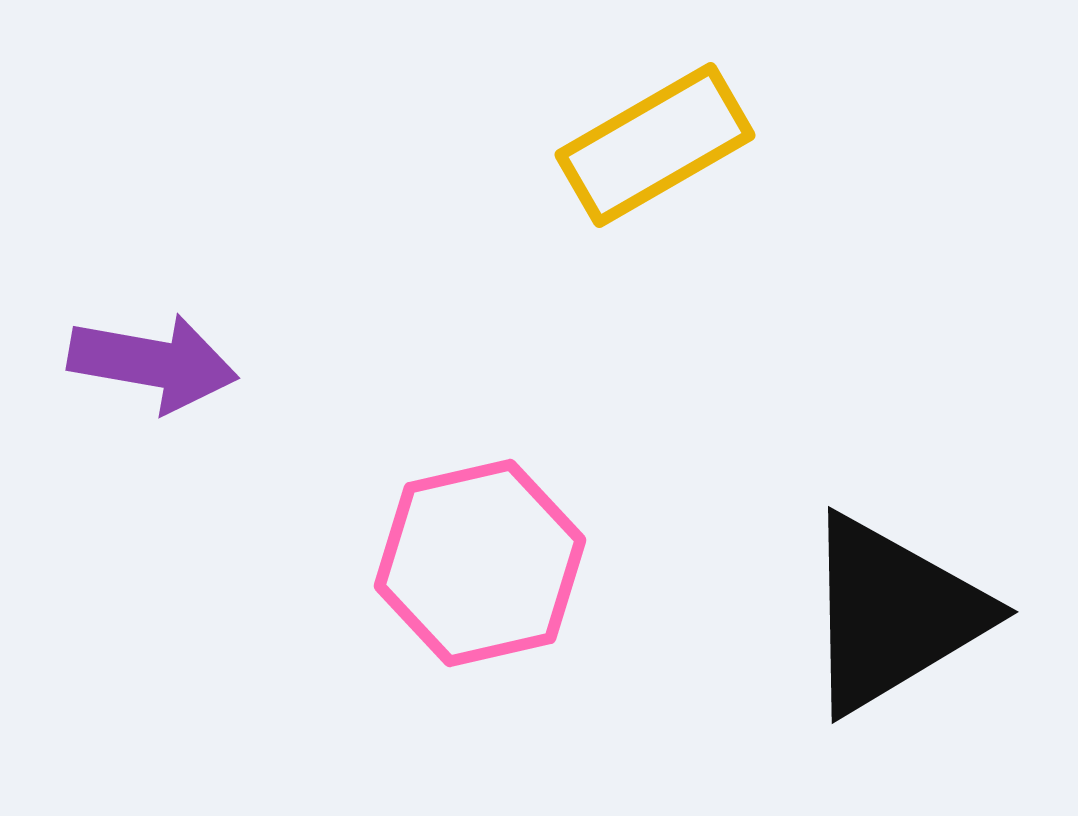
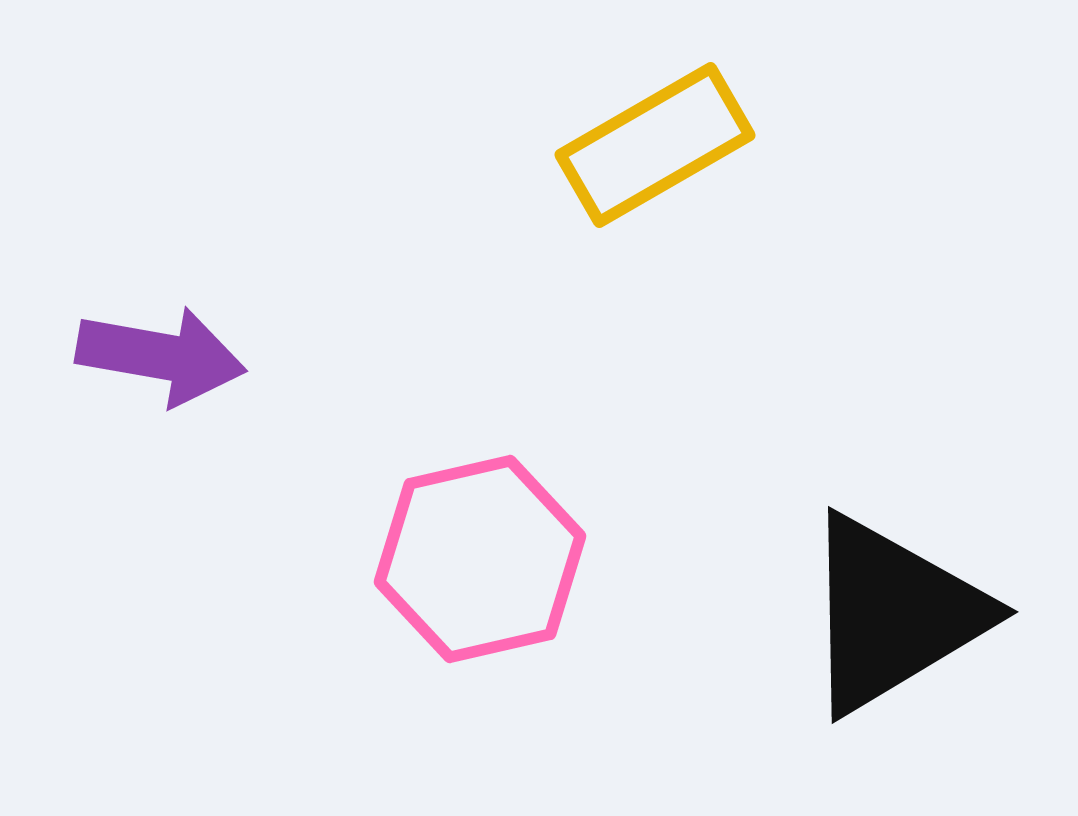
purple arrow: moved 8 px right, 7 px up
pink hexagon: moved 4 px up
